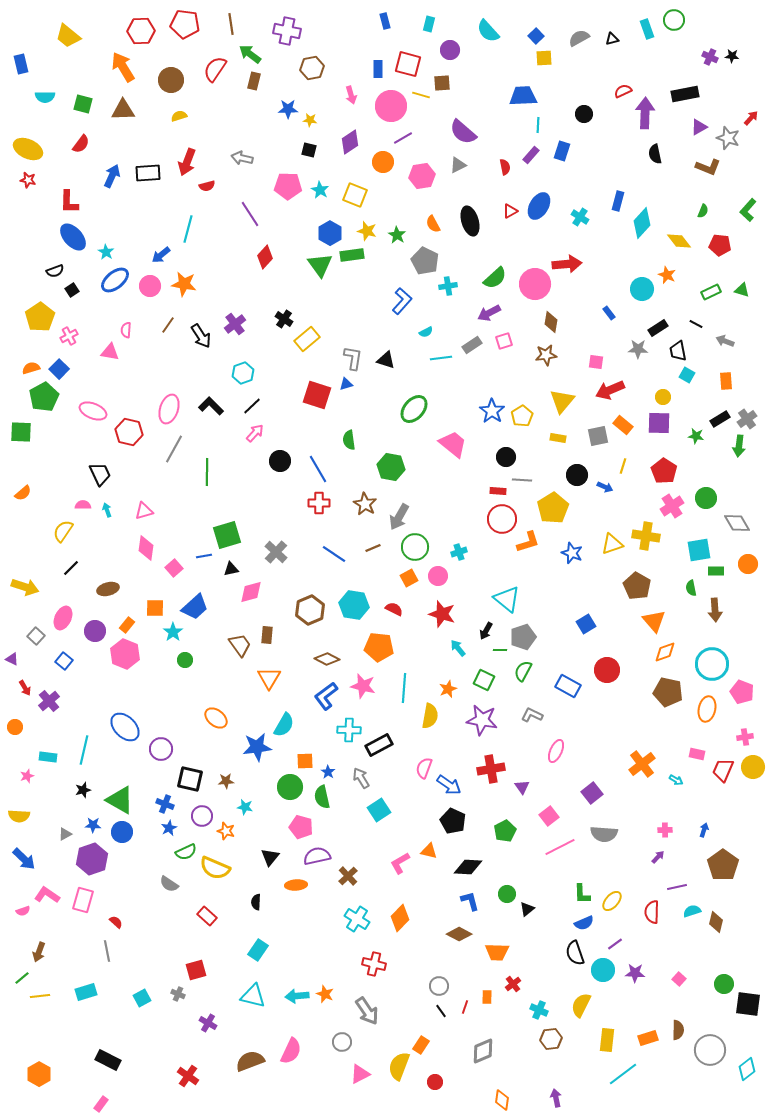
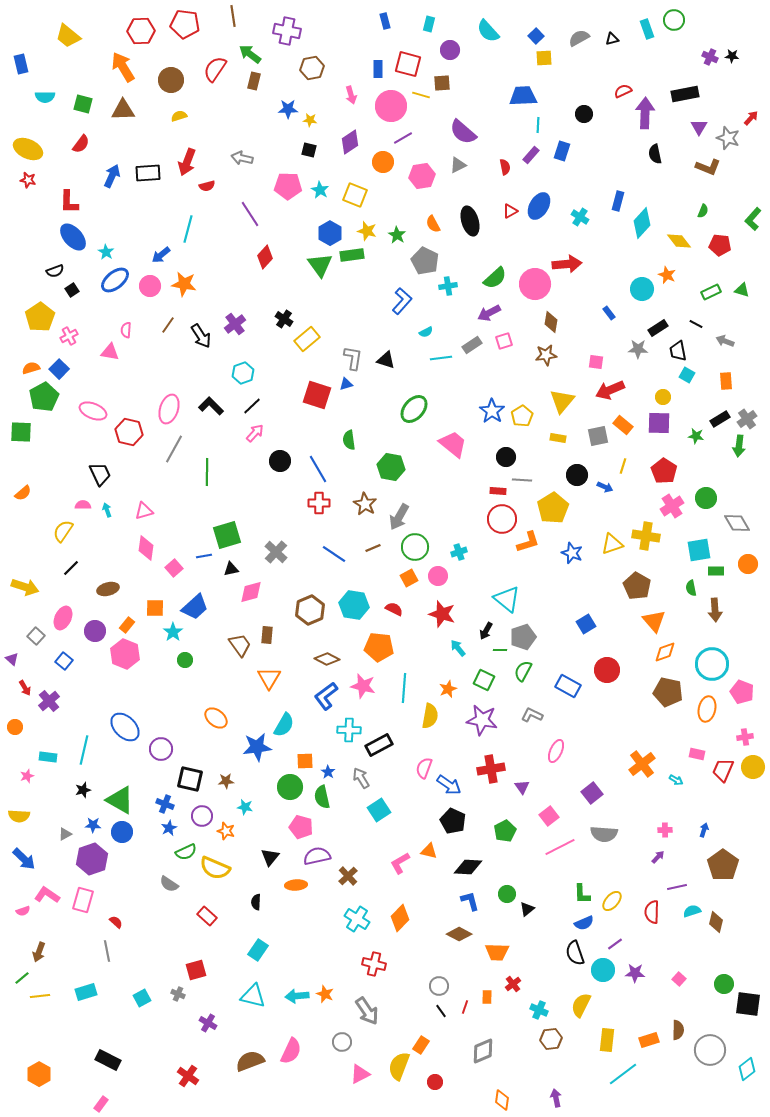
brown line at (231, 24): moved 2 px right, 8 px up
purple triangle at (699, 127): rotated 30 degrees counterclockwise
green L-shape at (748, 210): moved 5 px right, 9 px down
purple triangle at (12, 659): rotated 16 degrees clockwise
orange rectangle at (648, 1038): moved 1 px right, 2 px down
